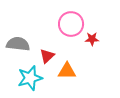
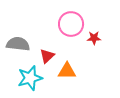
red star: moved 2 px right, 1 px up
